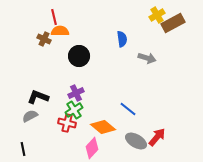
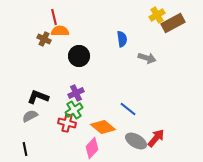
red arrow: moved 1 px left, 1 px down
black line: moved 2 px right
